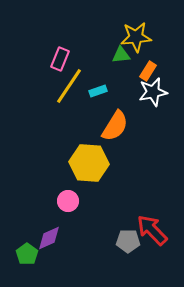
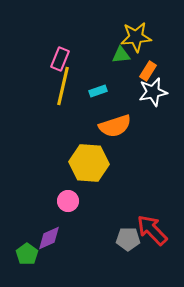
yellow line: moved 6 px left; rotated 21 degrees counterclockwise
orange semicircle: rotated 40 degrees clockwise
gray pentagon: moved 2 px up
